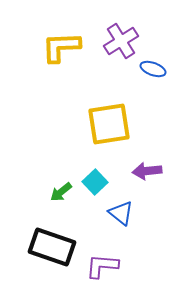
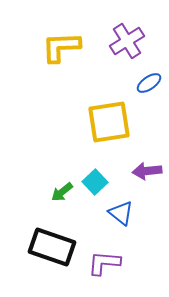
purple cross: moved 6 px right
blue ellipse: moved 4 px left, 14 px down; rotated 55 degrees counterclockwise
yellow square: moved 2 px up
green arrow: moved 1 px right
purple L-shape: moved 2 px right, 3 px up
